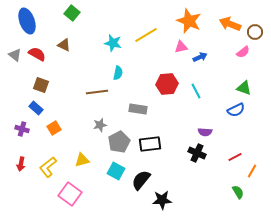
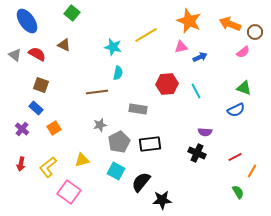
blue ellipse: rotated 15 degrees counterclockwise
cyan star: moved 4 px down
purple cross: rotated 24 degrees clockwise
black semicircle: moved 2 px down
pink square: moved 1 px left, 2 px up
